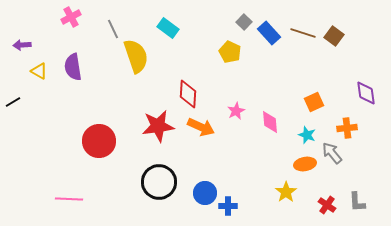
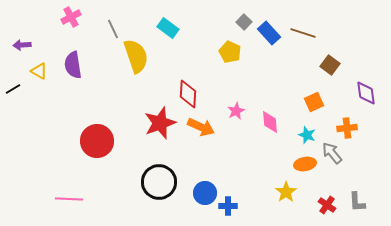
brown square: moved 4 px left, 29 px down
purple semicircle: moved 2 px up
black line: moved 13 px up
red star: moved 2 px right, 3 px up; rotated 12 degrees counterclockwise
red circle: moved 2 px left
